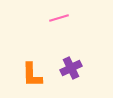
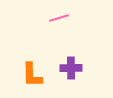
purple cross: rotated 25 degrees clockwise
